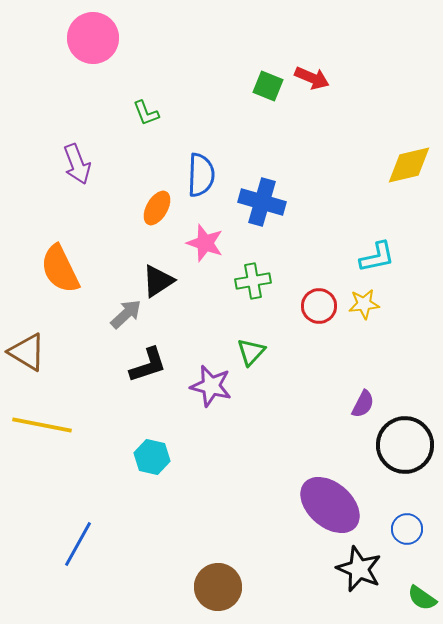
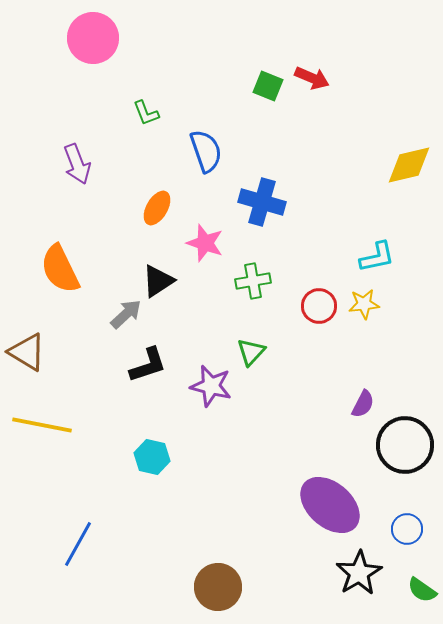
blue semicircle: moved 5 px right, 24 px up; rotated 21 degrees counterclockwise
black star: moved 4 px down; rotated 18 degrees clockwise
green semicircle: moved 8 px up
